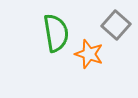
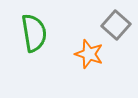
green semicircle: moved 22 px left
